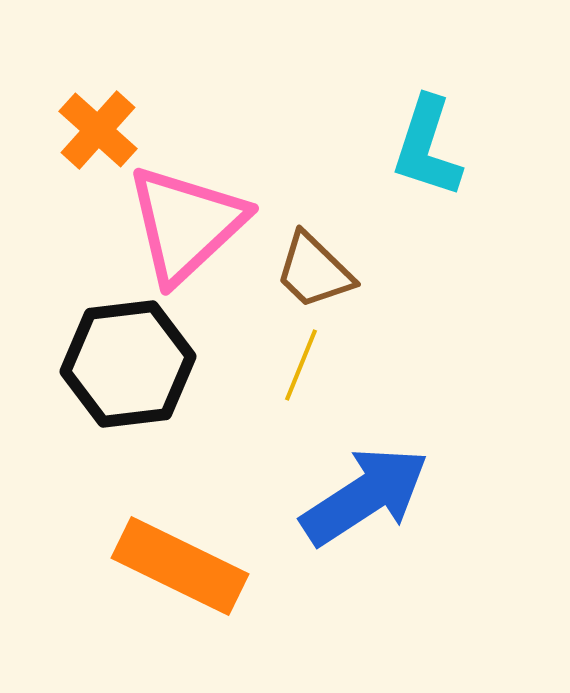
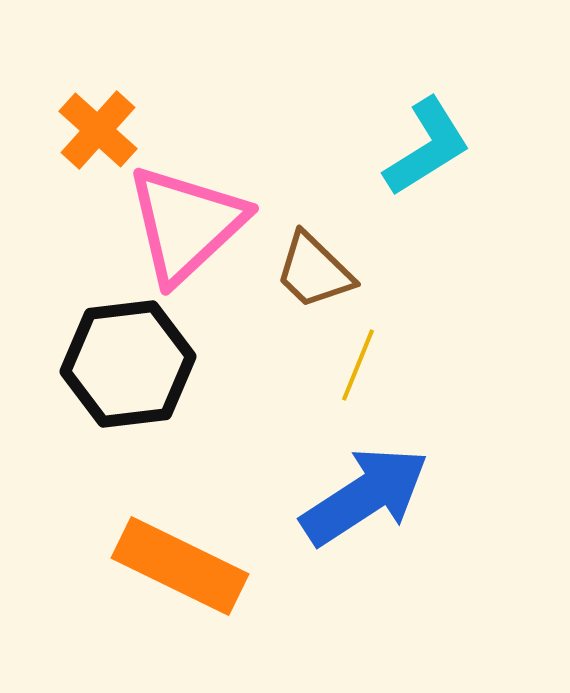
cyan L-shape: rotated 140 degrees counterclockwise
yellow line: moved 57 px right
